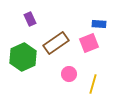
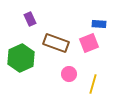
brown rectangle: rotated 55 degrees clockwise
green hexagon: moved 2 px left, 1 px down
